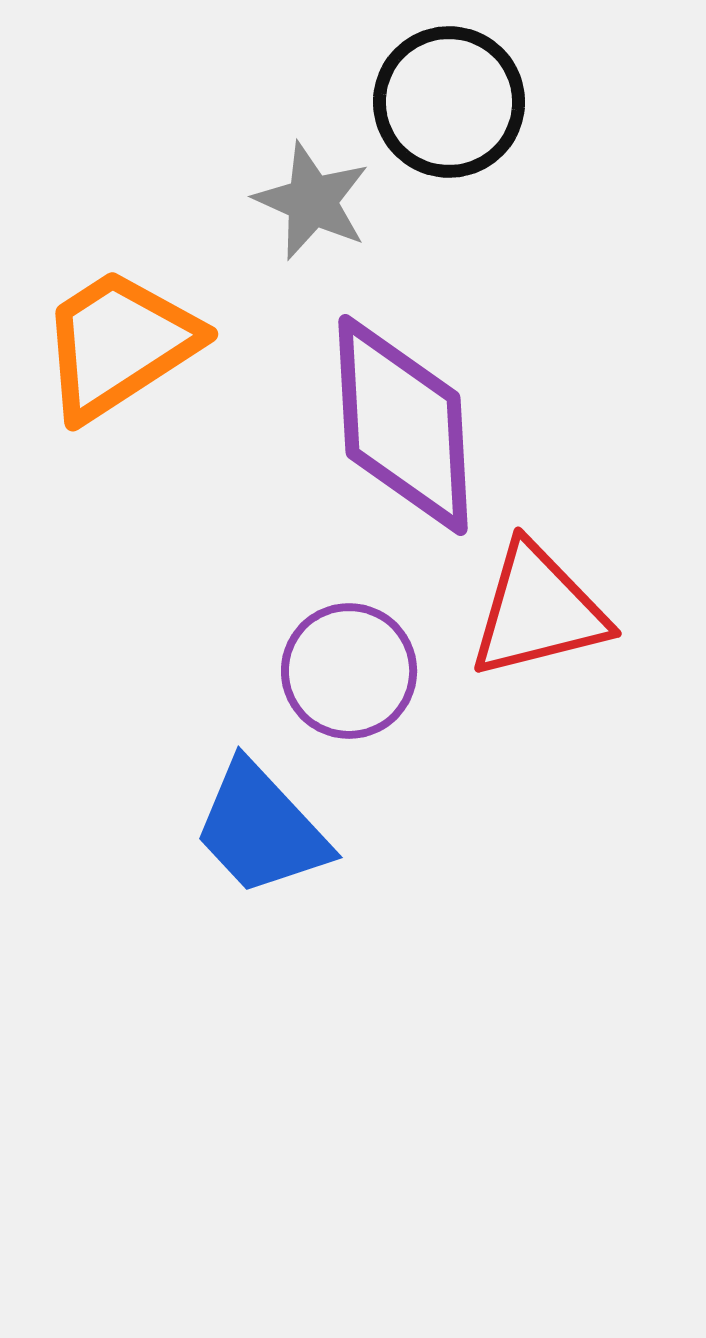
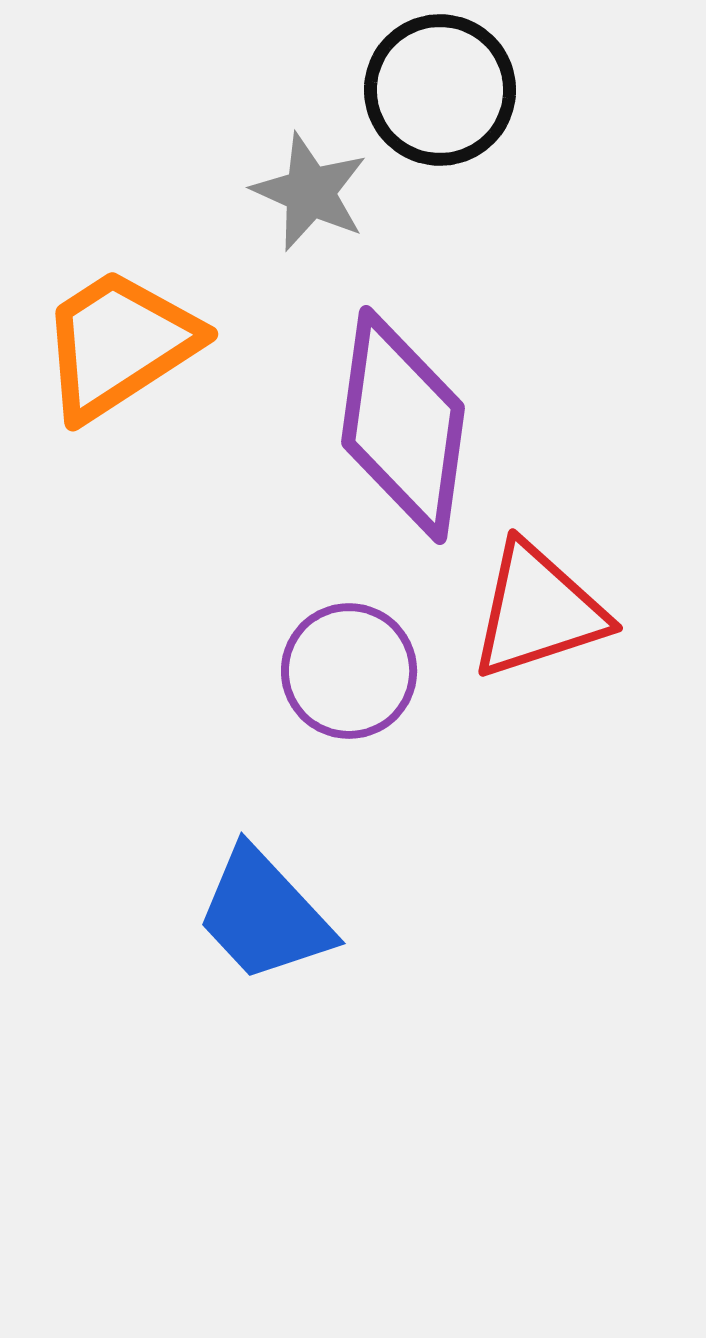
black circle: moved 9 px left, 12 px up
gray star: moved 2 px left, 9 px up
purple diamond: rotated 11 degrees clockwise
red triangle: rotated 4 degrees counterclockwise
blue trapezoid: moved 3 px right, 86 px down
